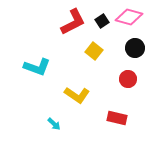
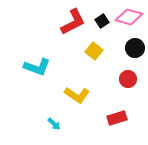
red rectangle: rotated 30 degrees counterclockwise
